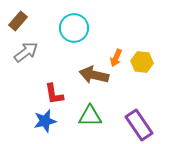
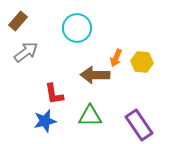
cyan circle: moved 3 px right
brown arrow: moved 1 px right; rotated 12 degrees counterclockwise
